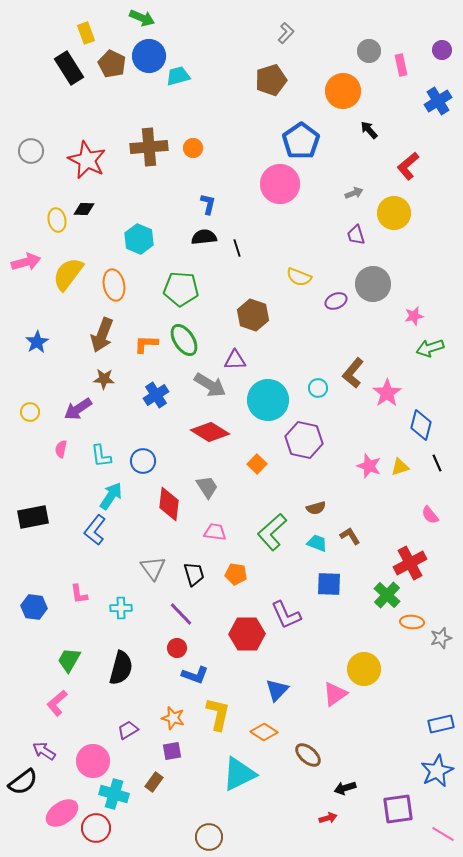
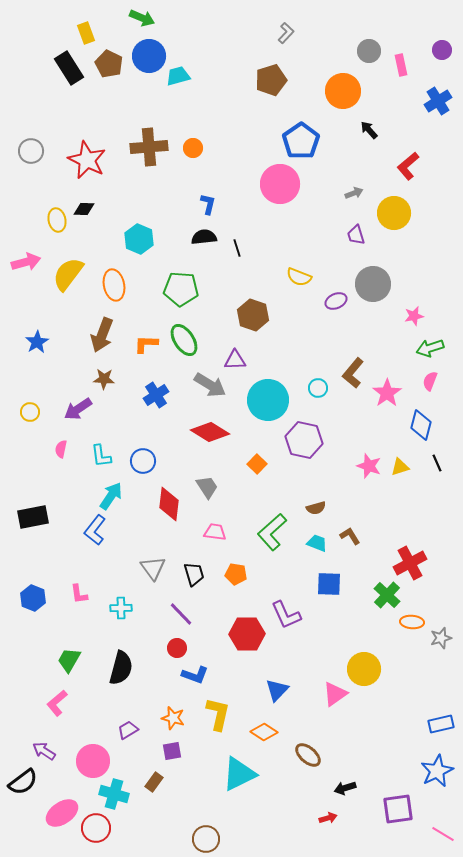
brown pentagon at (112, 64): moved 3 px left
pink semicircle at (430, 515): moved 134 px up; rotated 60 degrees clockwise
blue hexagon at (34, 607): moved 1 px left, 9 px up; rotated 15 degrees clockwise
brown circle at (209, 837): moved 3 px left, 2 px down
